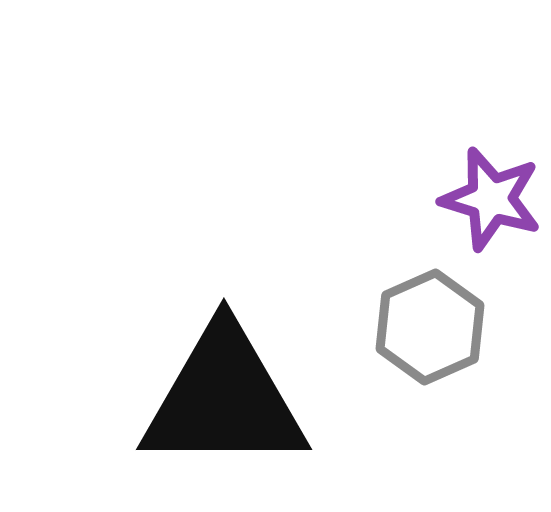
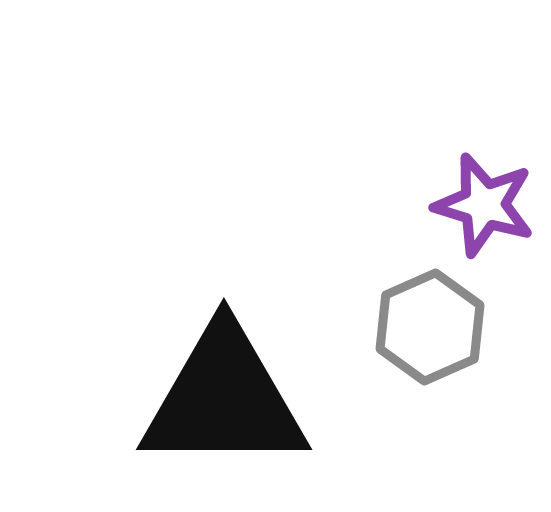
purple star: moved 7 px left, 6 px down
